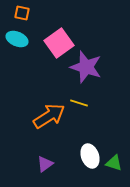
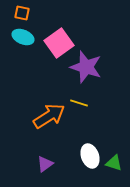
cyan ellipse: moved 6 px right, 2 px up
